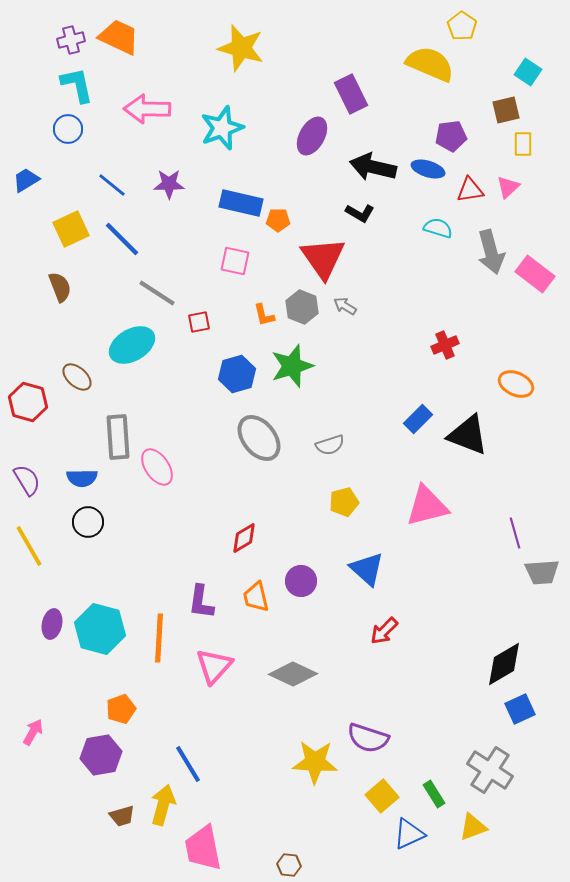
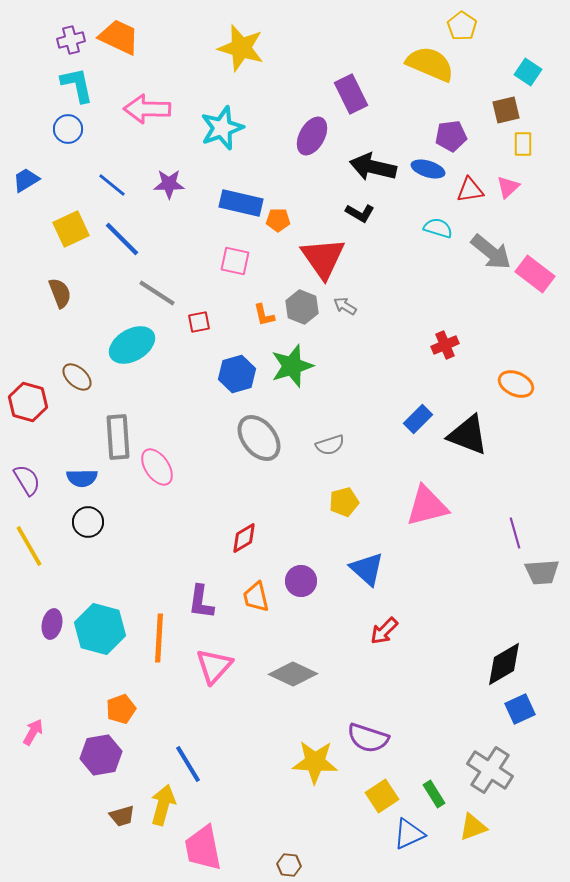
gray arrow at (491, 252): rotated 36 degrees counterclockwise
brown semicircle at (60, 287): moved 6 px down
yellow square at (382, 796): rotated 8 degrees clockwise
